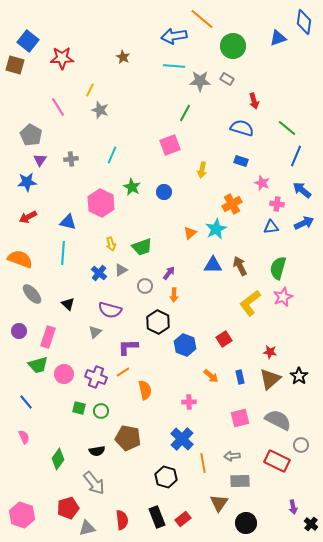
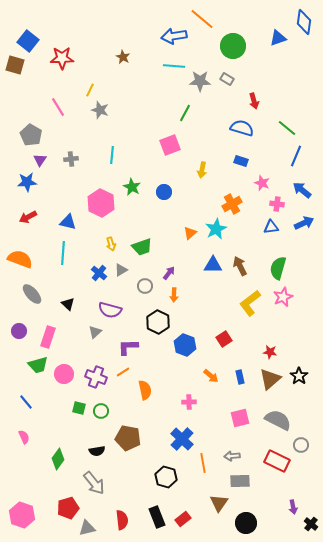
cyan line at (112, 155): rotated 18 degrees counterclockwise
